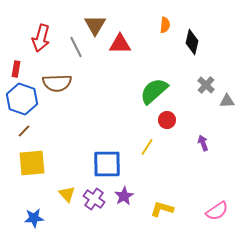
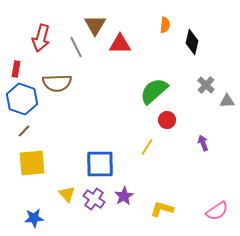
blue square: moved 7 px left
